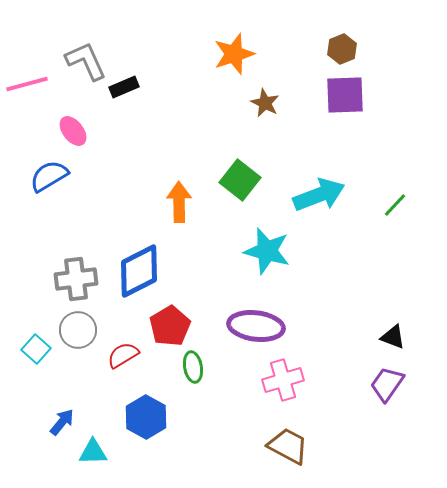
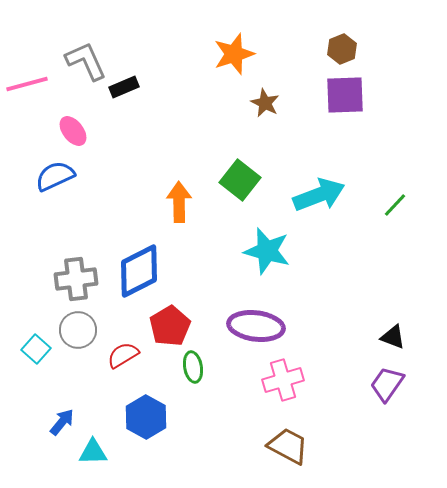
blue semicircle: moved 6 px right; rotated 6 degrees clockwise
